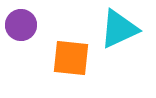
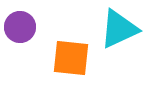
purple circle: moved 1 px left, 2 px down
